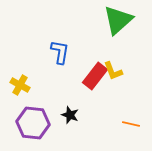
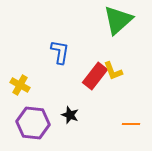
orange line: rotated 12 degrees counterclockwise
